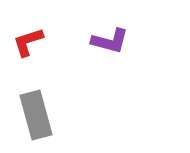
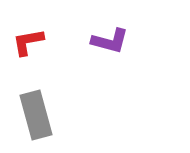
red L-shape: rotated 8 degrees clockwise
